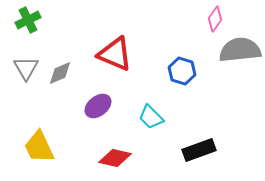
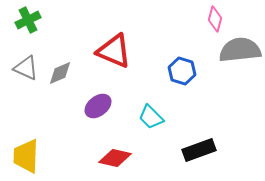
pink diamond: rotated 20 degrees counterclockwise
red triangle: moved 1 px left, 3 px up
gray triangle: rotated 36 degrees counterclockwise
yellow trapezoid: moved 13 px left, 9 px down; rotated 27 degrees clockwise
